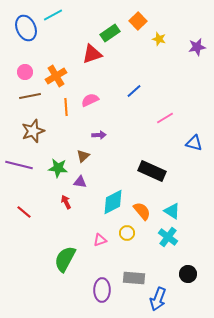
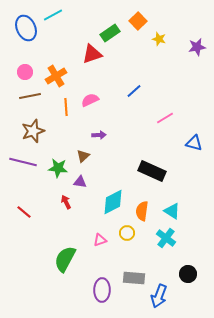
purple line: moved 4 px right, 3 px up
orange semicircle: rotated 132 degrees counterclockwise
cyan cross: moved 2 px left, 1 px down
blue arrow: moved 1 px right, 3 px up
